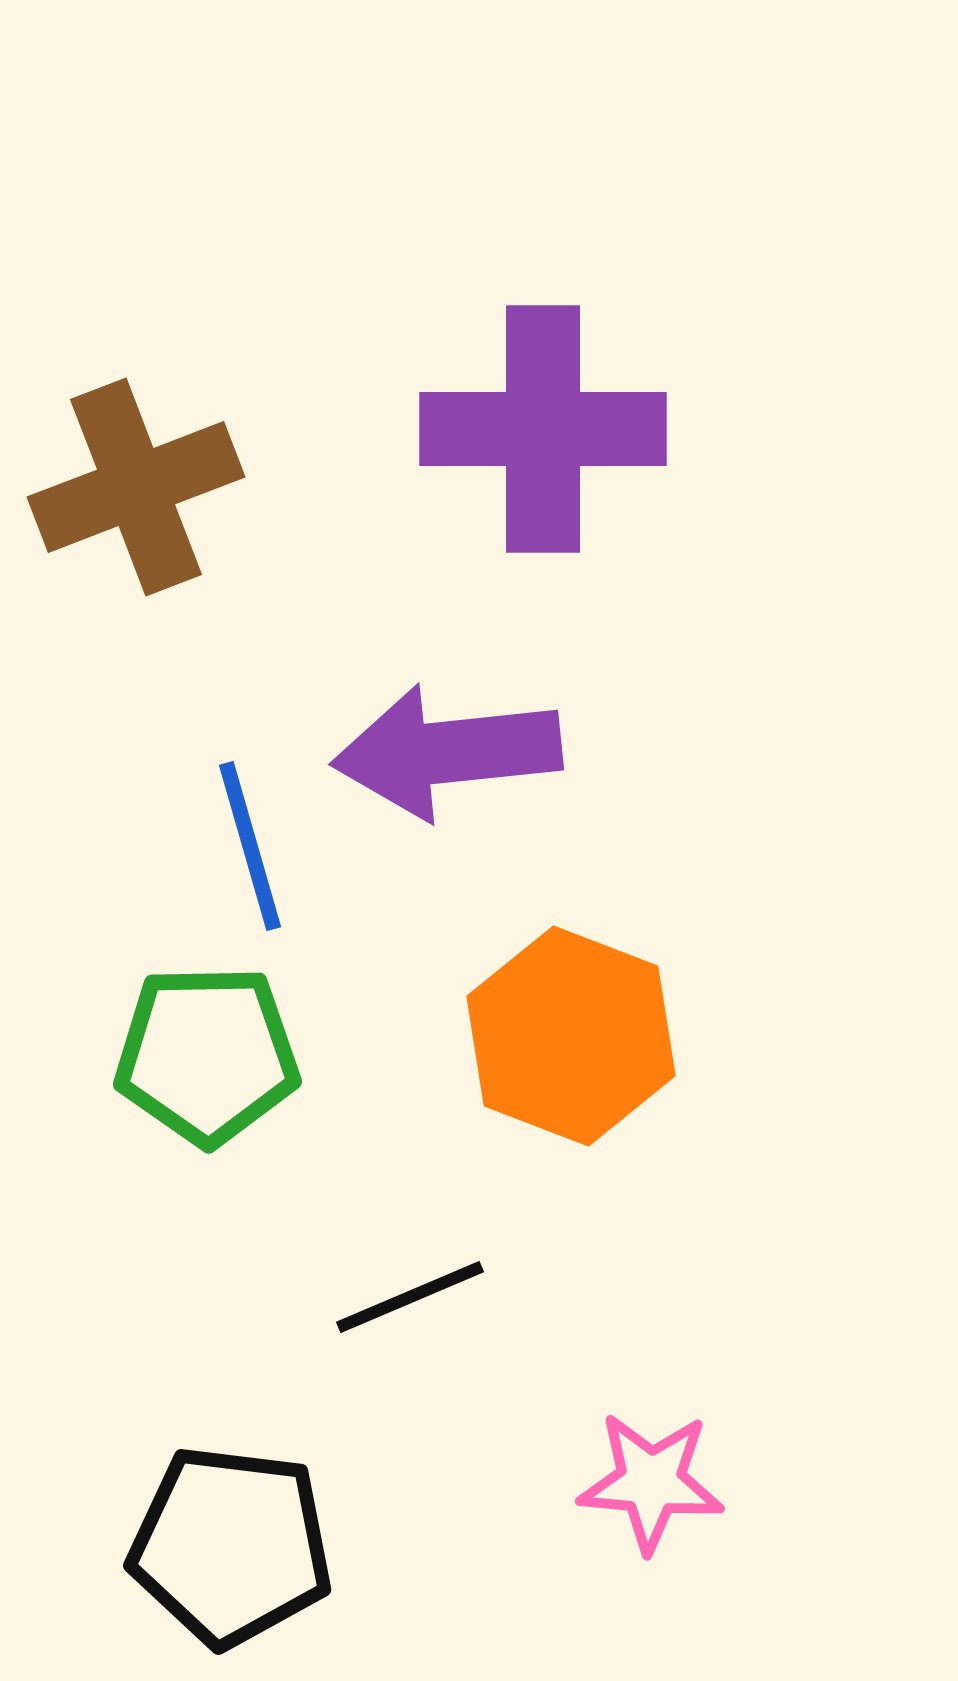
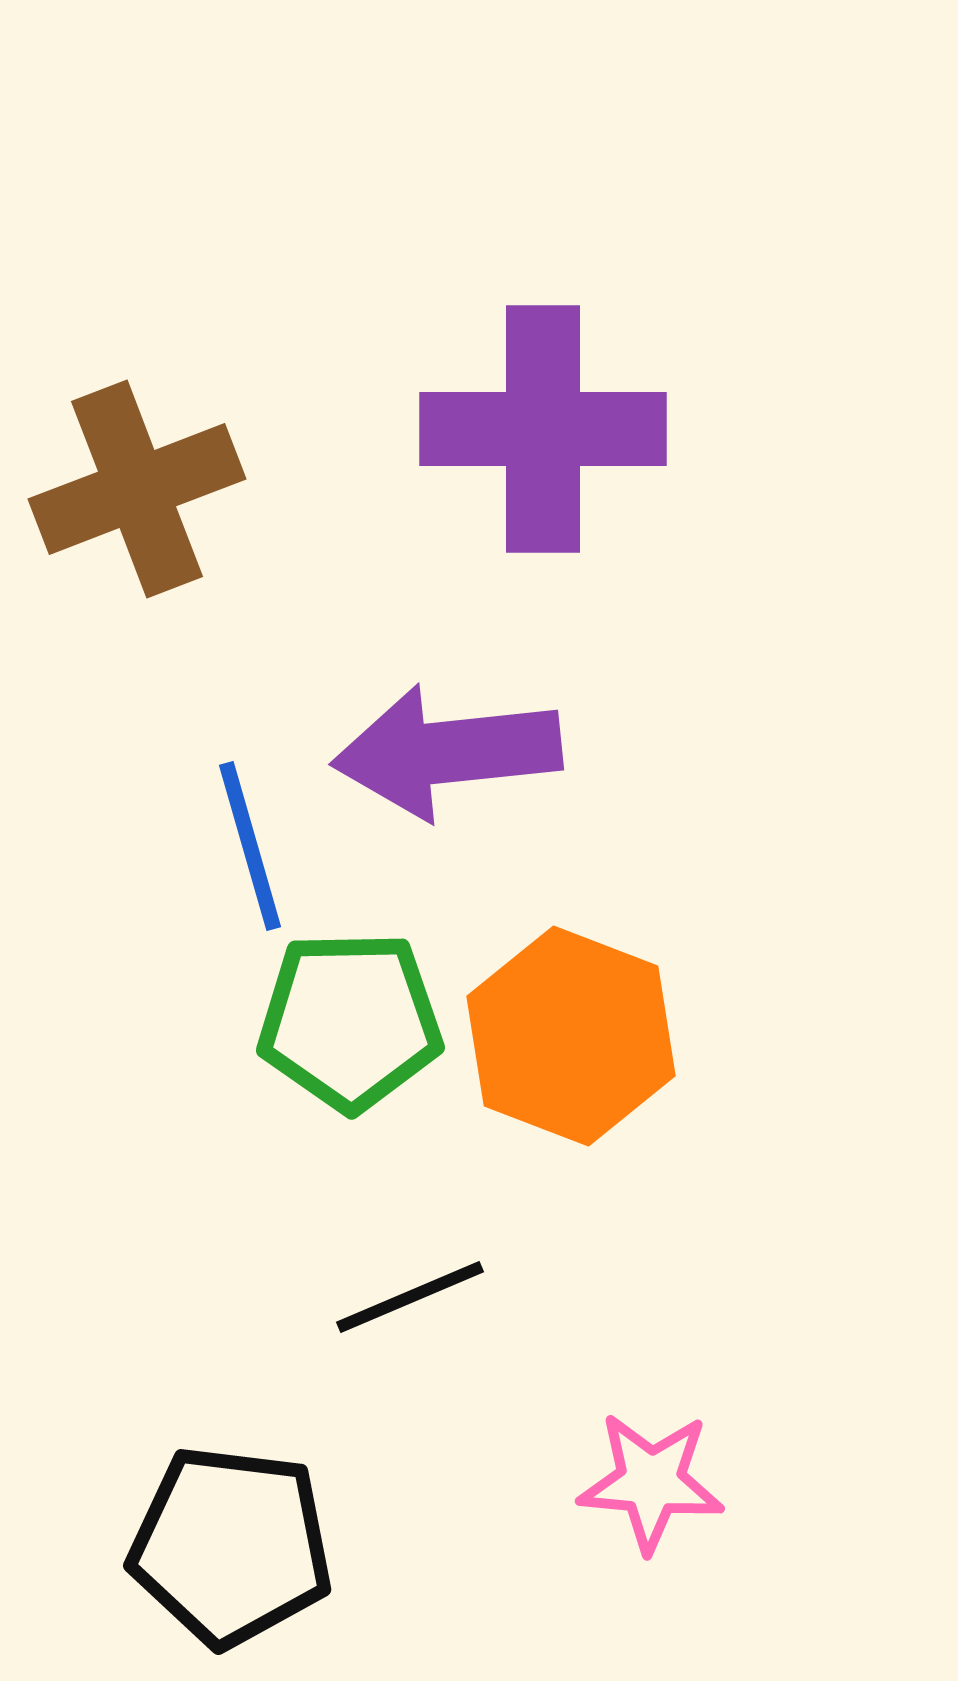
brown cross: moved 1 px right, 2 px down
green pentagon: moved 143 px right, 34 px up
